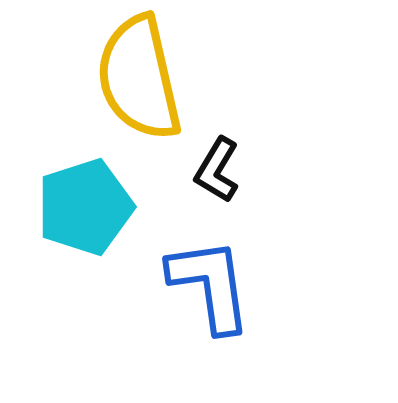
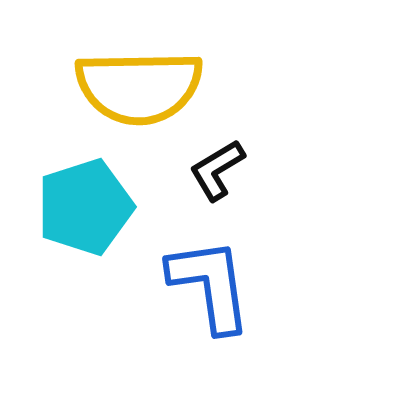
yellow semicircle: moved 9 px down; rotated 78 degrees counterclockwise
black L-shape: rotated 28 degrees clockwise
